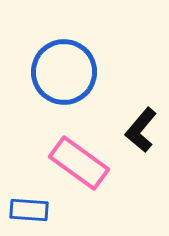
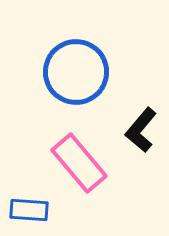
blue circle: moved 12 px right
pink rectangle: rotated 14 degrees clockwise
